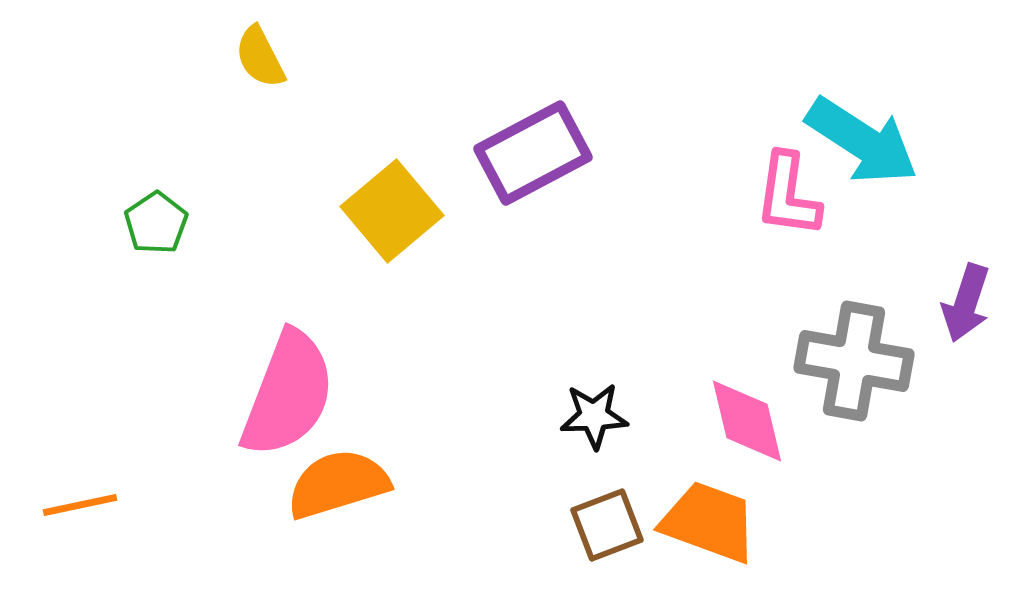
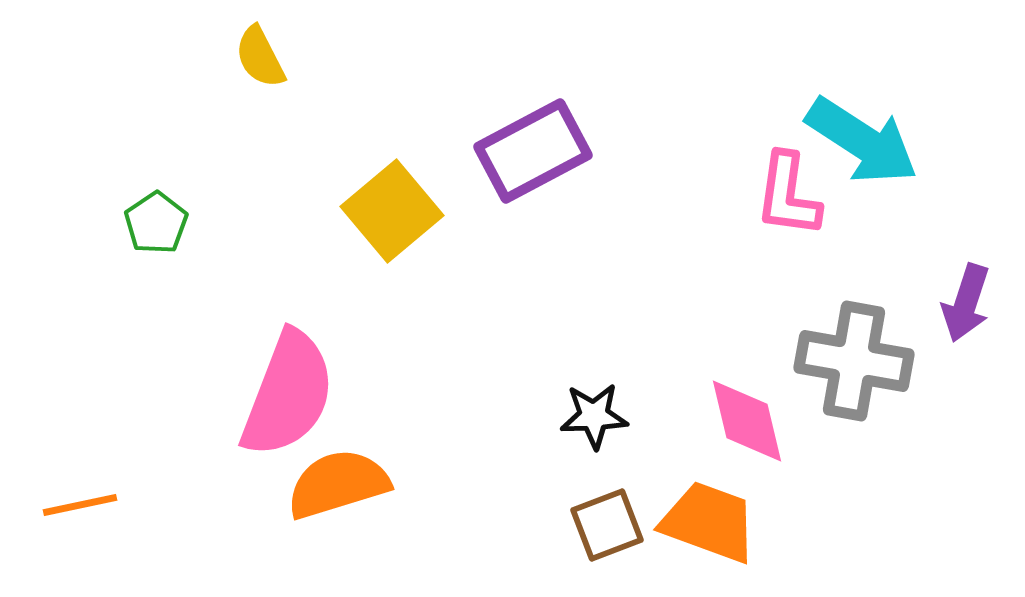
purple rectangle: moved 2 px up
